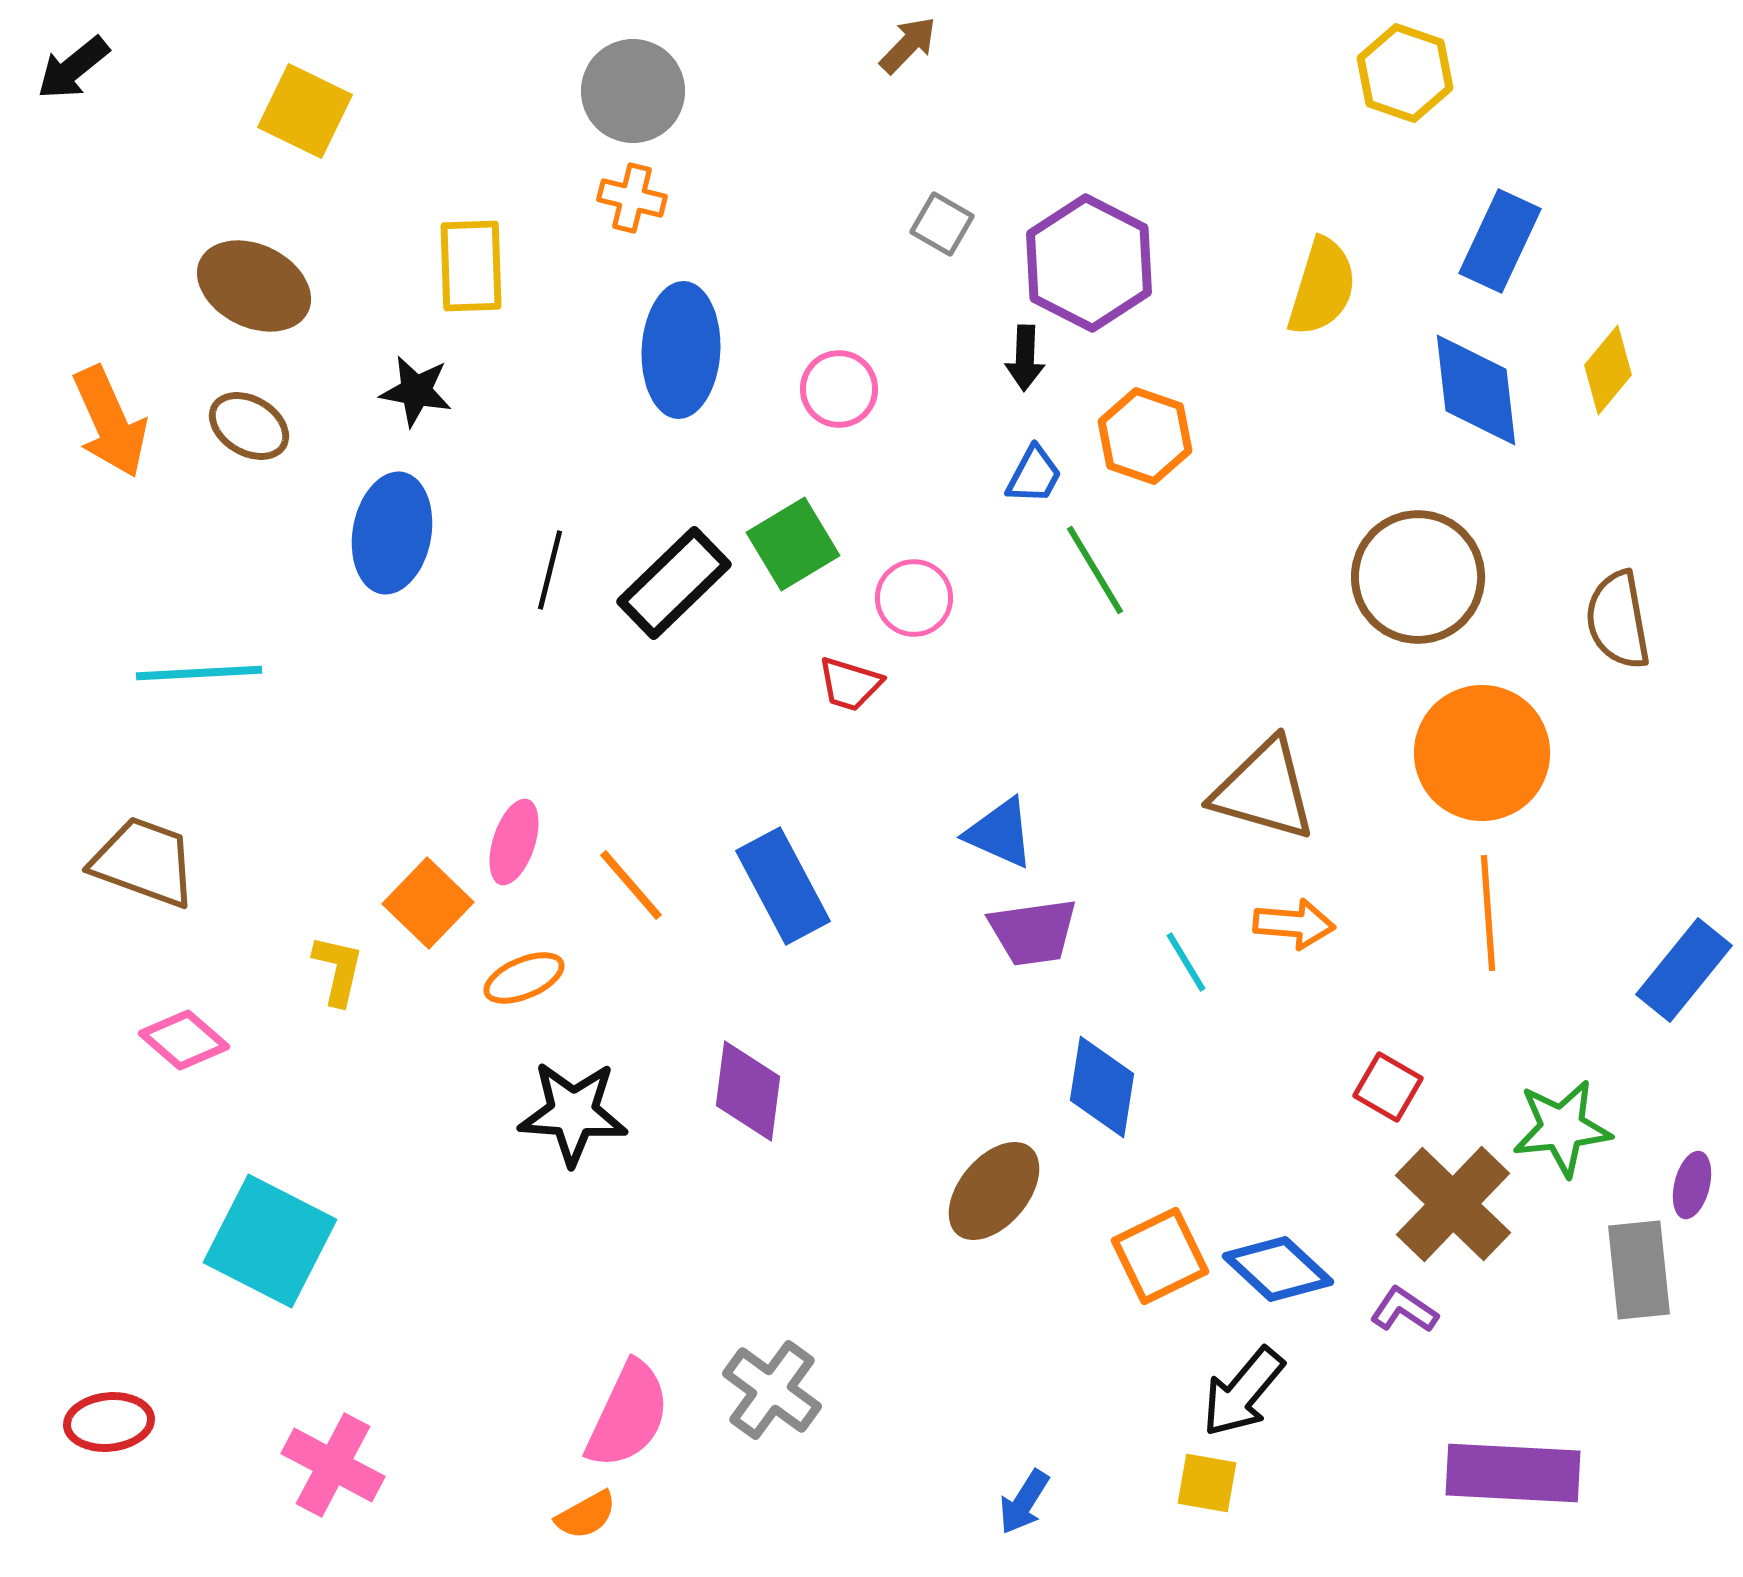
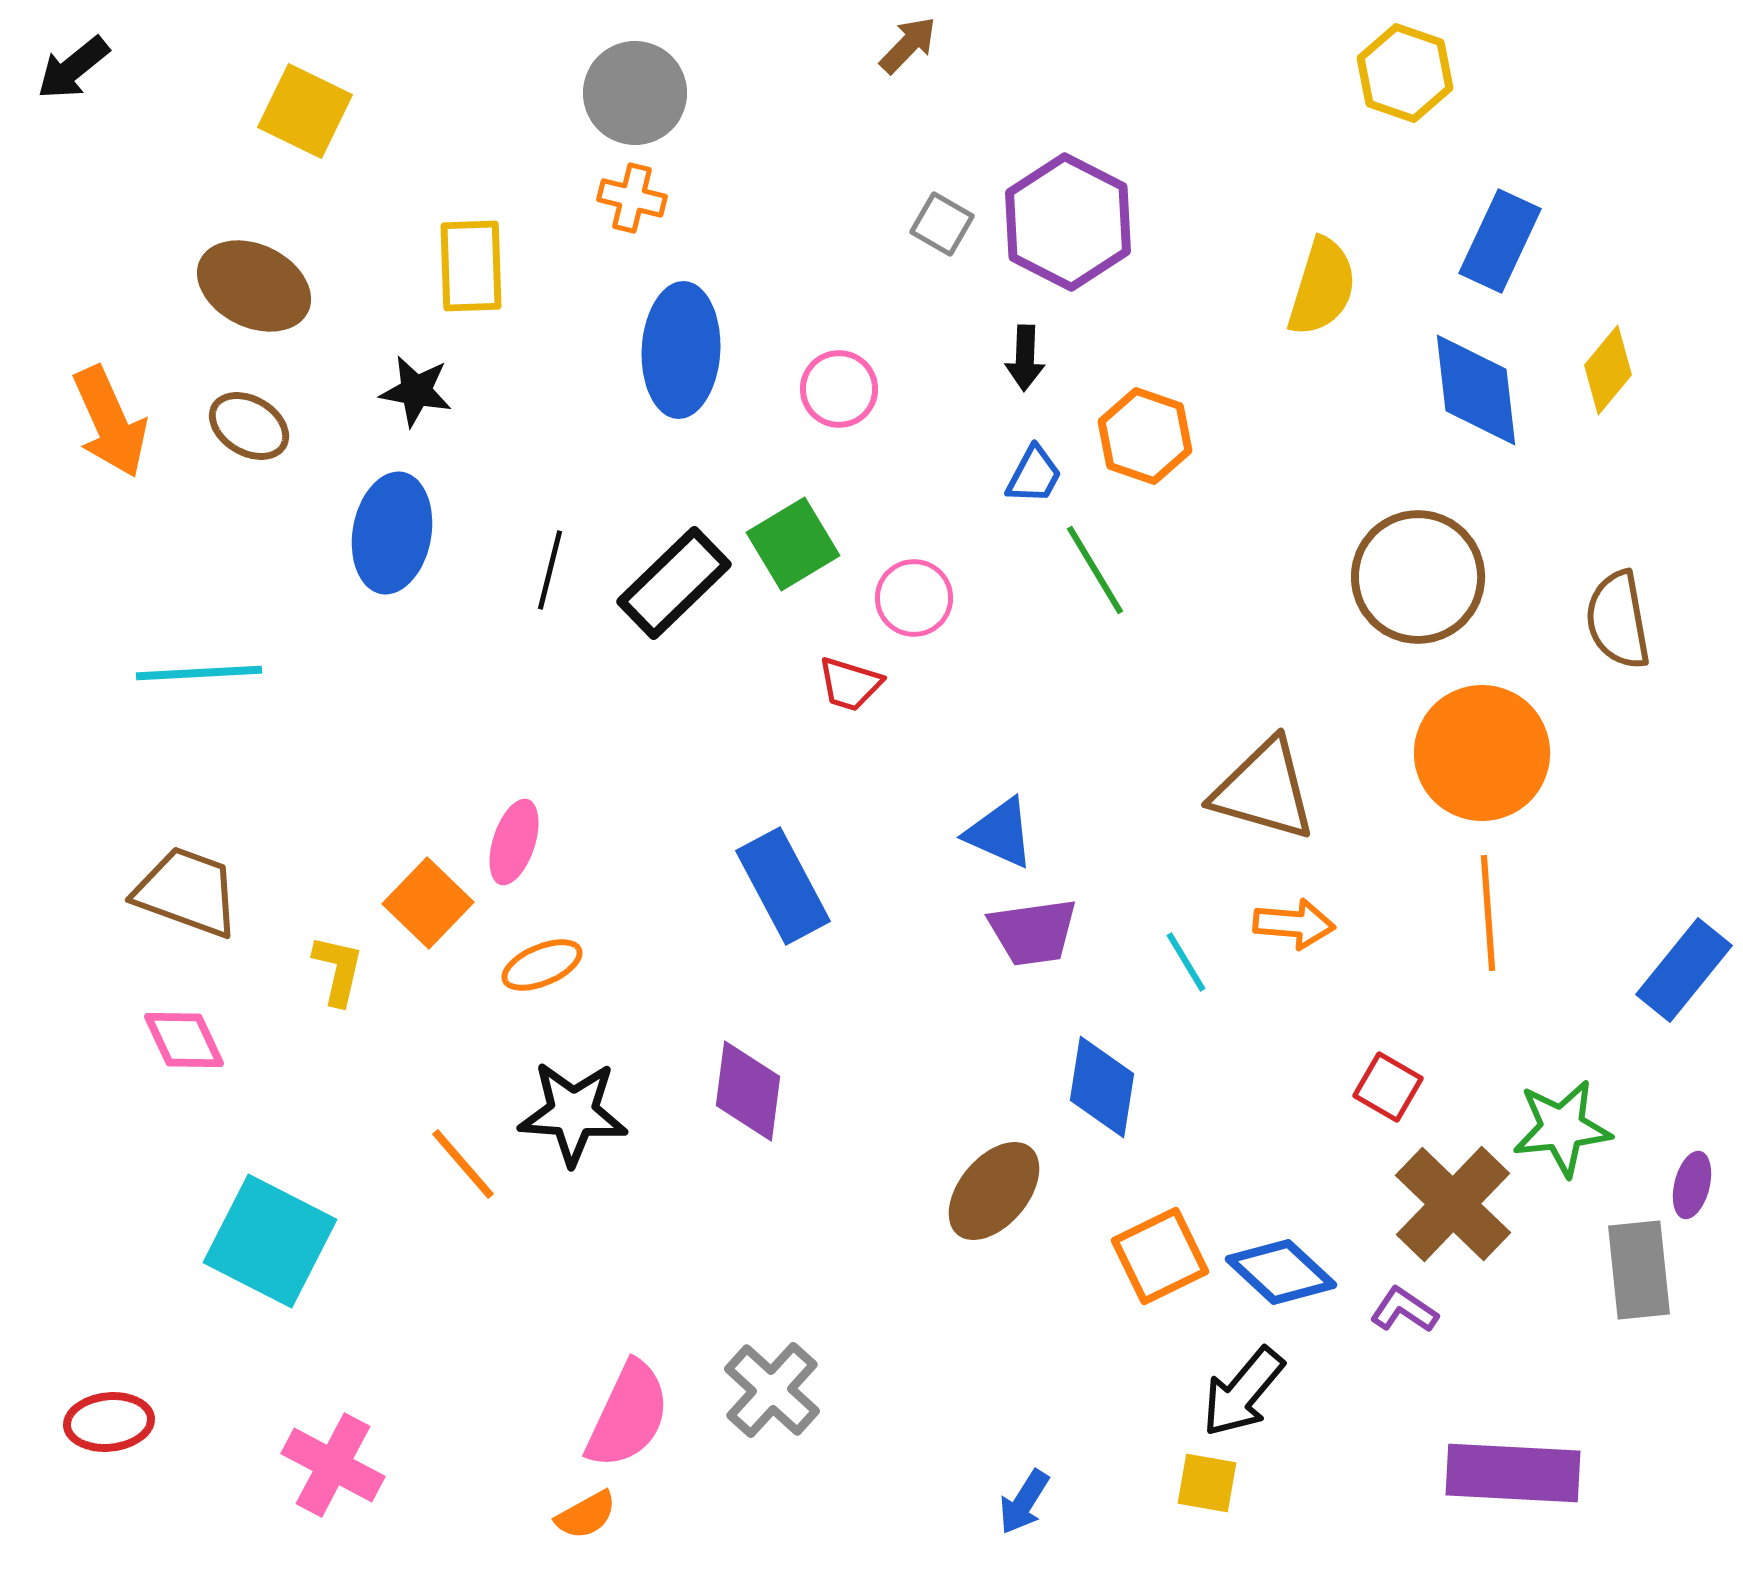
gray circle at (633, 91): moved 2 px right, 2 px down
purple hexagon at (1089, 263): moved 21 px left, 41 px up
brown trapezoid at (144, 862): moved 43 px right, 30 px down
orange line at (631, 885): moved 168 px left, 279 px down
orange ellipse at (524, 978): moved 18 px right, 13 px up
pink diamond at (184, 1040): rotated 24 degrees clockwise
blue diamond at (1278, 1269): moved 3 px right, 3 px down
gray cross at (772, 1390): rotated 6 degrees clockwise
